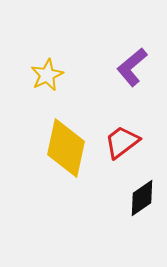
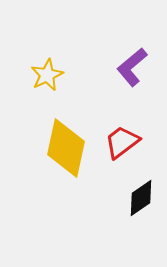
black diamond: moved 1 px left
